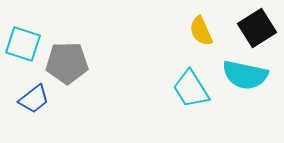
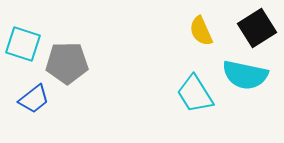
cyan trapezoid: moved 4 px right, 5 px down
